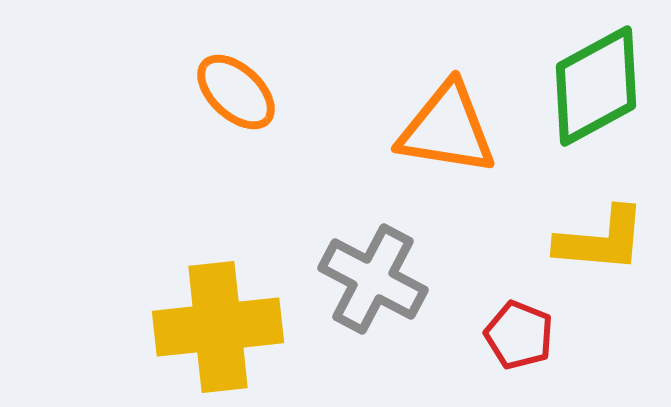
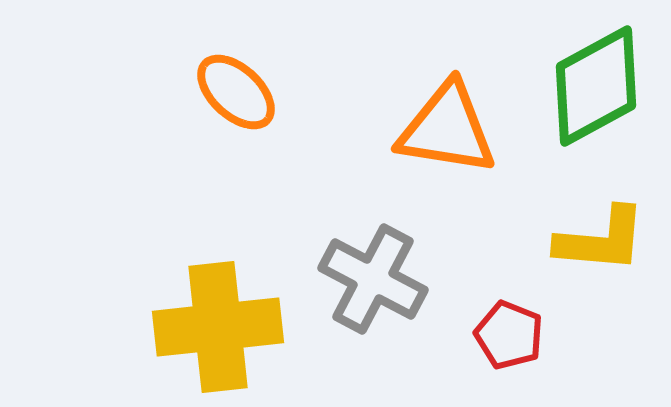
red pentagon: moved 10 px left
